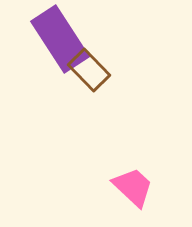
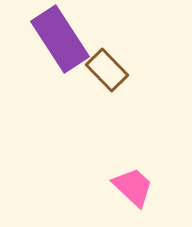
brown rectangle: moved 18 px right
